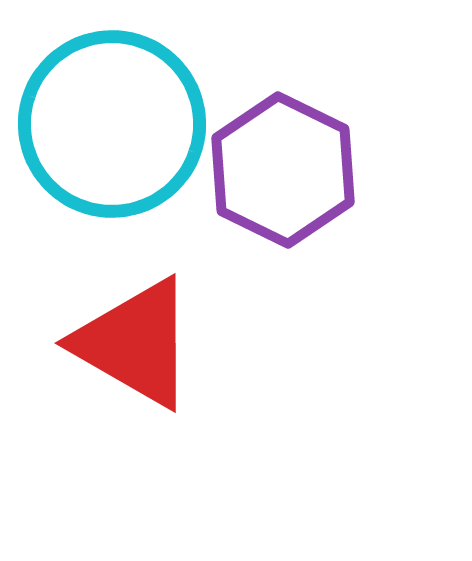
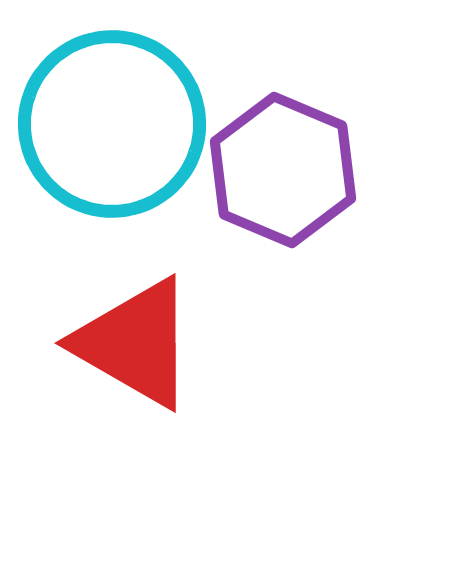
purple hexagon: rotated 3 degrees counterclockwise
